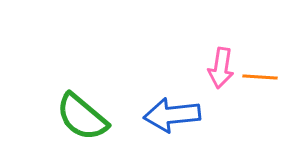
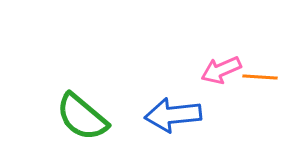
pink arrow: moved 2 px down; rotated 57 degrees clockwise
blue arrow: moved 1 px right
